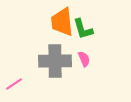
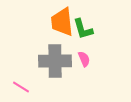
pink line: moved 7 px right, 3 px down; rotated 66 degrees clockwise
